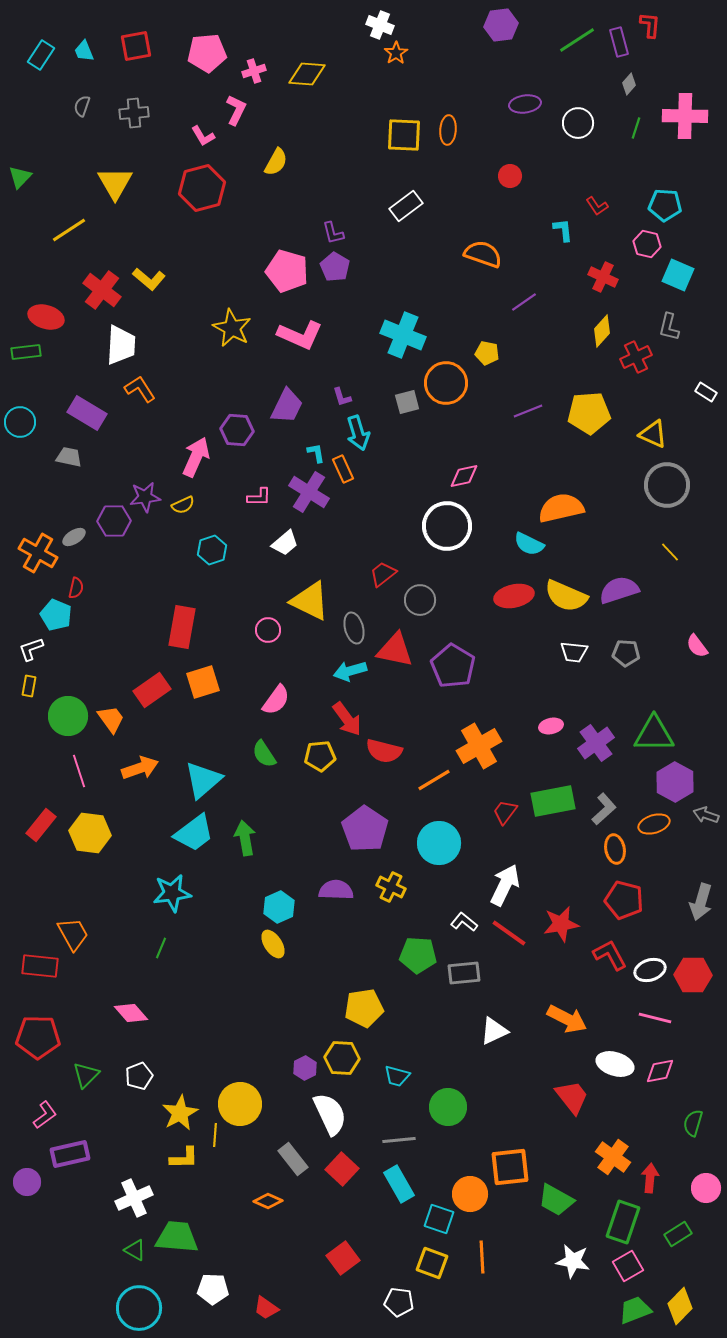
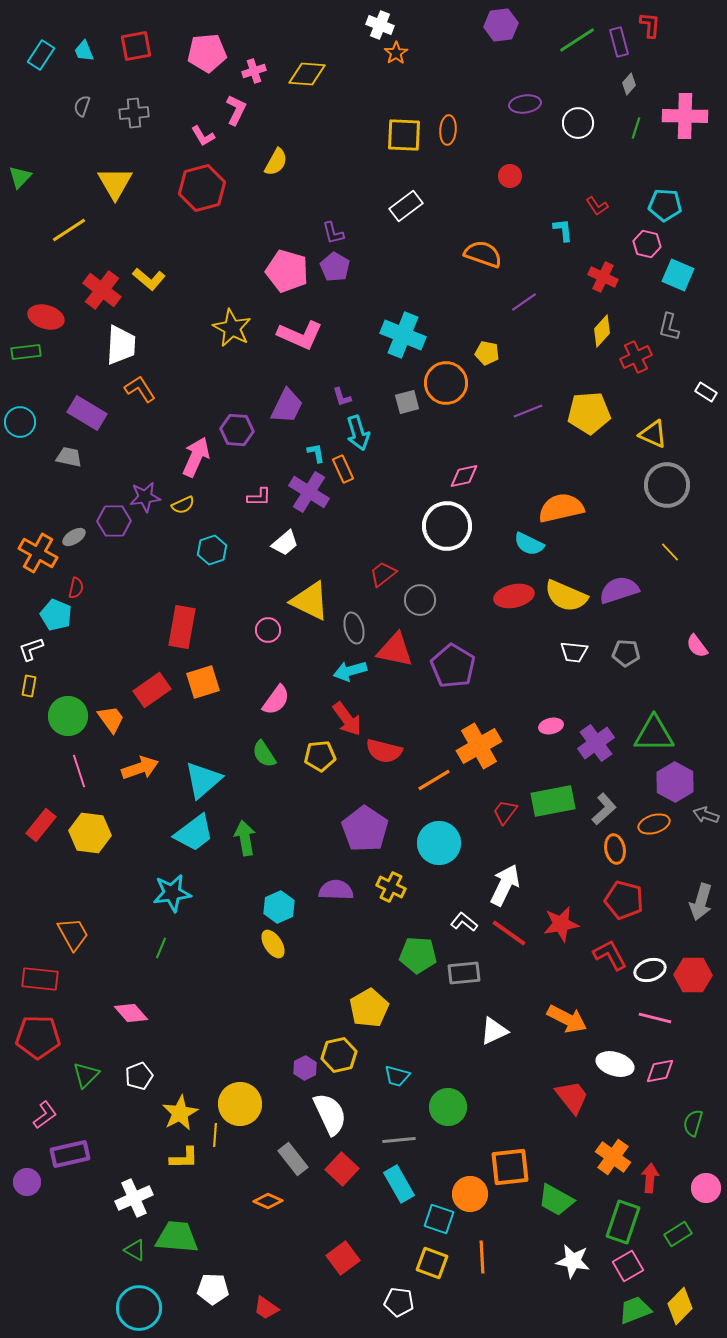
red rectangle at (40, 966): moved 13 px down
yellow pentagon at (364, 1008): moved 5 px right; rotated 21 degrees counterclockwise
yellow hexagon at (342, 1058): moved 3 px left, 3 px up; rotated 16 degrees counterclockwise
